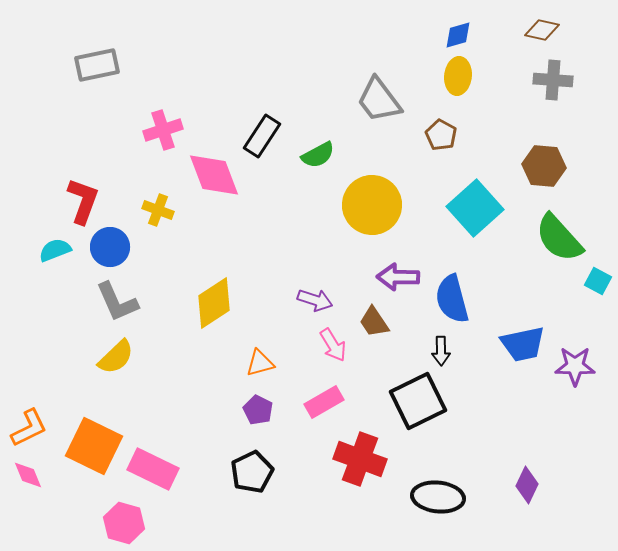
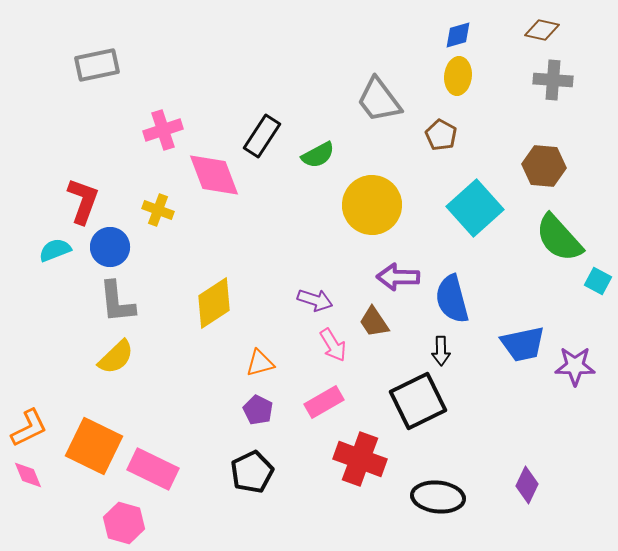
gray L-shape at (117, 302): rotated 18 degrees clockwise
